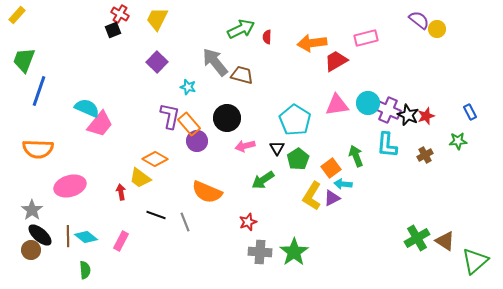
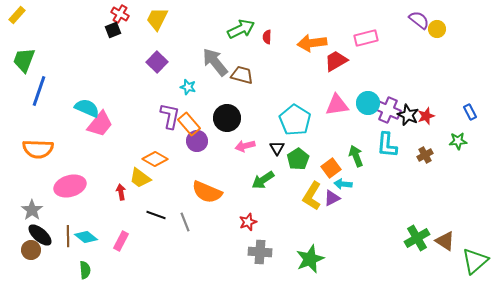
green star at (294, 252): moved 16 px right, 7 px down; rotated 12 degrees clockwise
